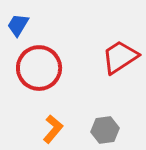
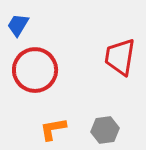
red trapezoid: rotated 48 degrees counterclockwise
red circle: moved 4 px left, 2 px down
orange L-shape: rotated 140 degrees counterclockwise
